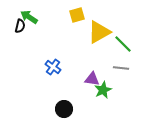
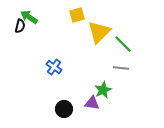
yellow triangle: rotated 15 degrees counterclockwise
blue cross: moved 1 px right
purple triangle: moved 24 px down
